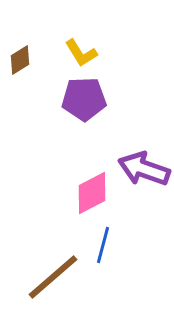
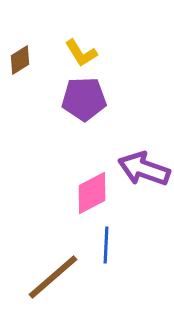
blue line: moved 3 px right; rotated 12 degrees counterclockwise
